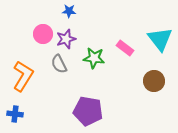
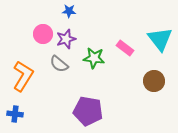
gray semicircle: rotated 24 degrees counterclockwise
